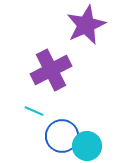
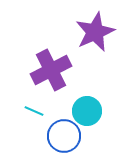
purple star: moved 9 px right, 7 px down
blue circle: moved 2 px right
cyan circle: moved 35 px up
